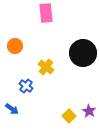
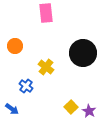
yellow square: moved 2 px right, 9 px up
